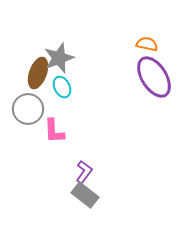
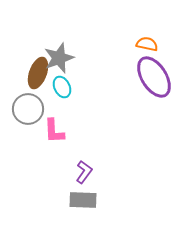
gray rectangle: moved 2 px left, 5 px down; rotated 36 degrees counterclockwise
